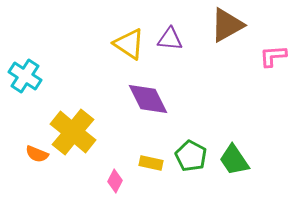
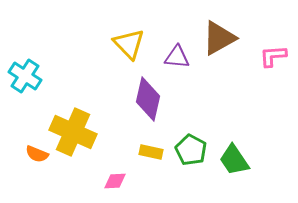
brown triangle: moved 8 px left, 13 px down
purple triangle: moved 7 px right, 18 px down
yellow triangle: rotated 12 degrees clockwise
purple diamond: rotated 39 degrees clockwise
yellow cross: rotated 15 degrees counterclockwise
green pentagon: moved 6 px up
yellow rectangle: moved 11 px up
pink diamond: rotated 60 degrees clockwise
